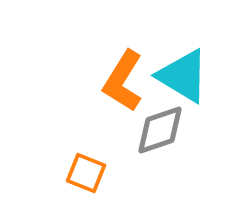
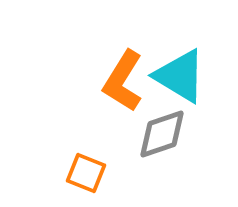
cyan triangle: moved 3 px left
gray diamond: moved 2 px right, 4 px down
